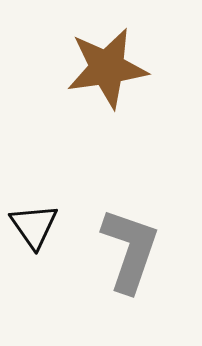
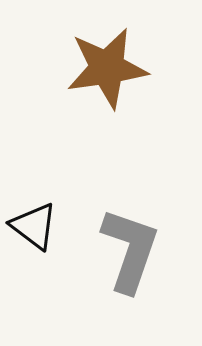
black triangle: rotated 18 degrees counterclockwise
